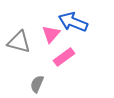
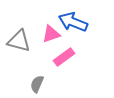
pink triangle: rotated 30 degrees clockwise
gray triangle: moved 1 px up
